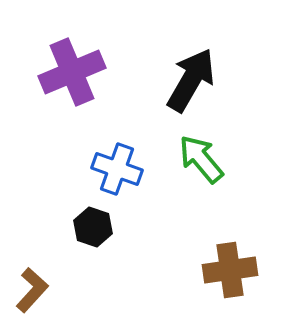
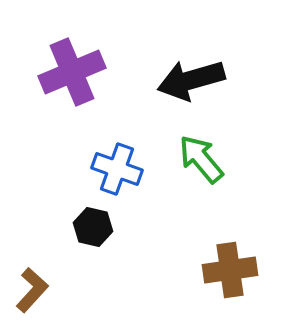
black arrow: rotated 136 degrees counterclockwise
black hexagon: rotated 6 degrees counterclockwise
